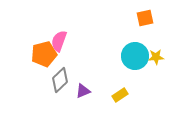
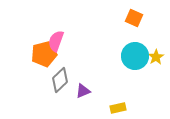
orange square: moved 11 px left; rotated 36 degrees clockwise
pink semicircle: moved 3 px left
yellow star: rotated 28 degrees counterclockwise
yellow rectangle: moved 2 px left, 13 px down; rotated 21 degrees clockwise
